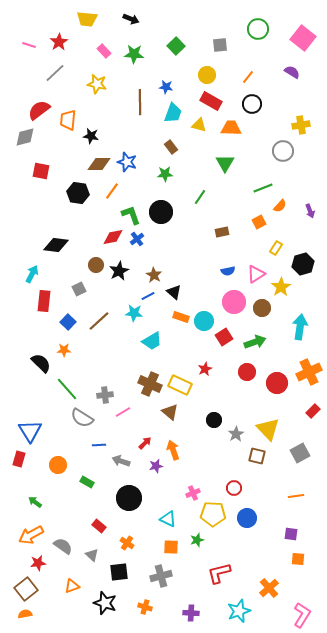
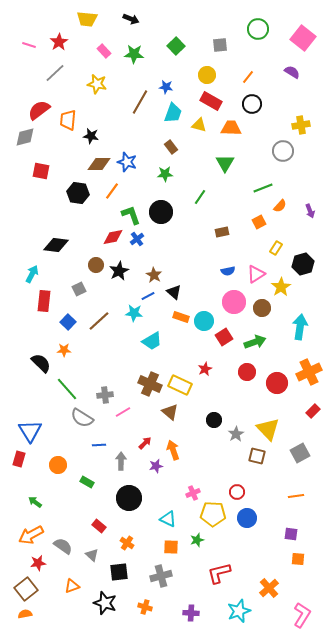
brown line at (140, 102): rotated 30 degrees clockwise
gray arrow at (121, 461): rotated 72 degrees clockwise
red circle at (234, 488): moved 3 px right, 4 px down
